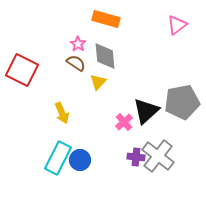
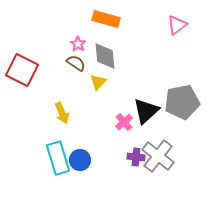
cyan rectangle: rotated 44 degrees counterclockwise
